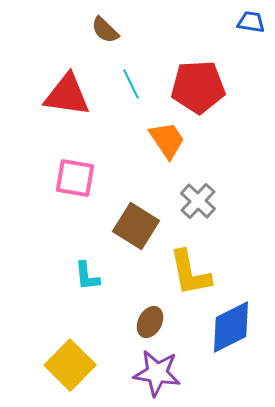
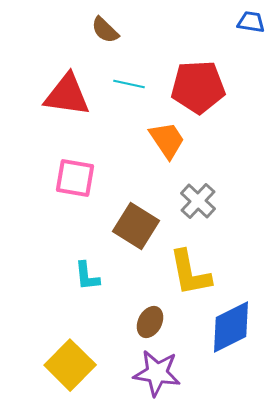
cyan line: moved 2 px left; rotated 52 degrees counterclockwise
